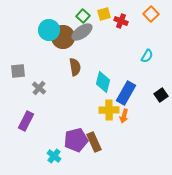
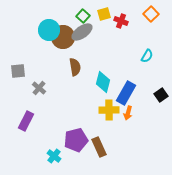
orange arrow: moved 4 px right, 3 px up
brown rectangle: moved 5 px right, 5 px down
